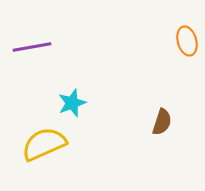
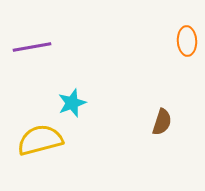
orange ellipse: rotated 12 degrees clockwise
yellow semicircle: moved 4 px left, 4 px up; rotated 9 degrees clockwise
